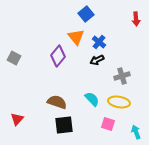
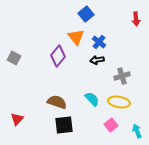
black arrow: rotated 16 degrees clockwise
pink square: moved 3 px right, 1 px down; rotated 32 degrees clockwise
cyan arrow: moved 1 px right, 1 px up
